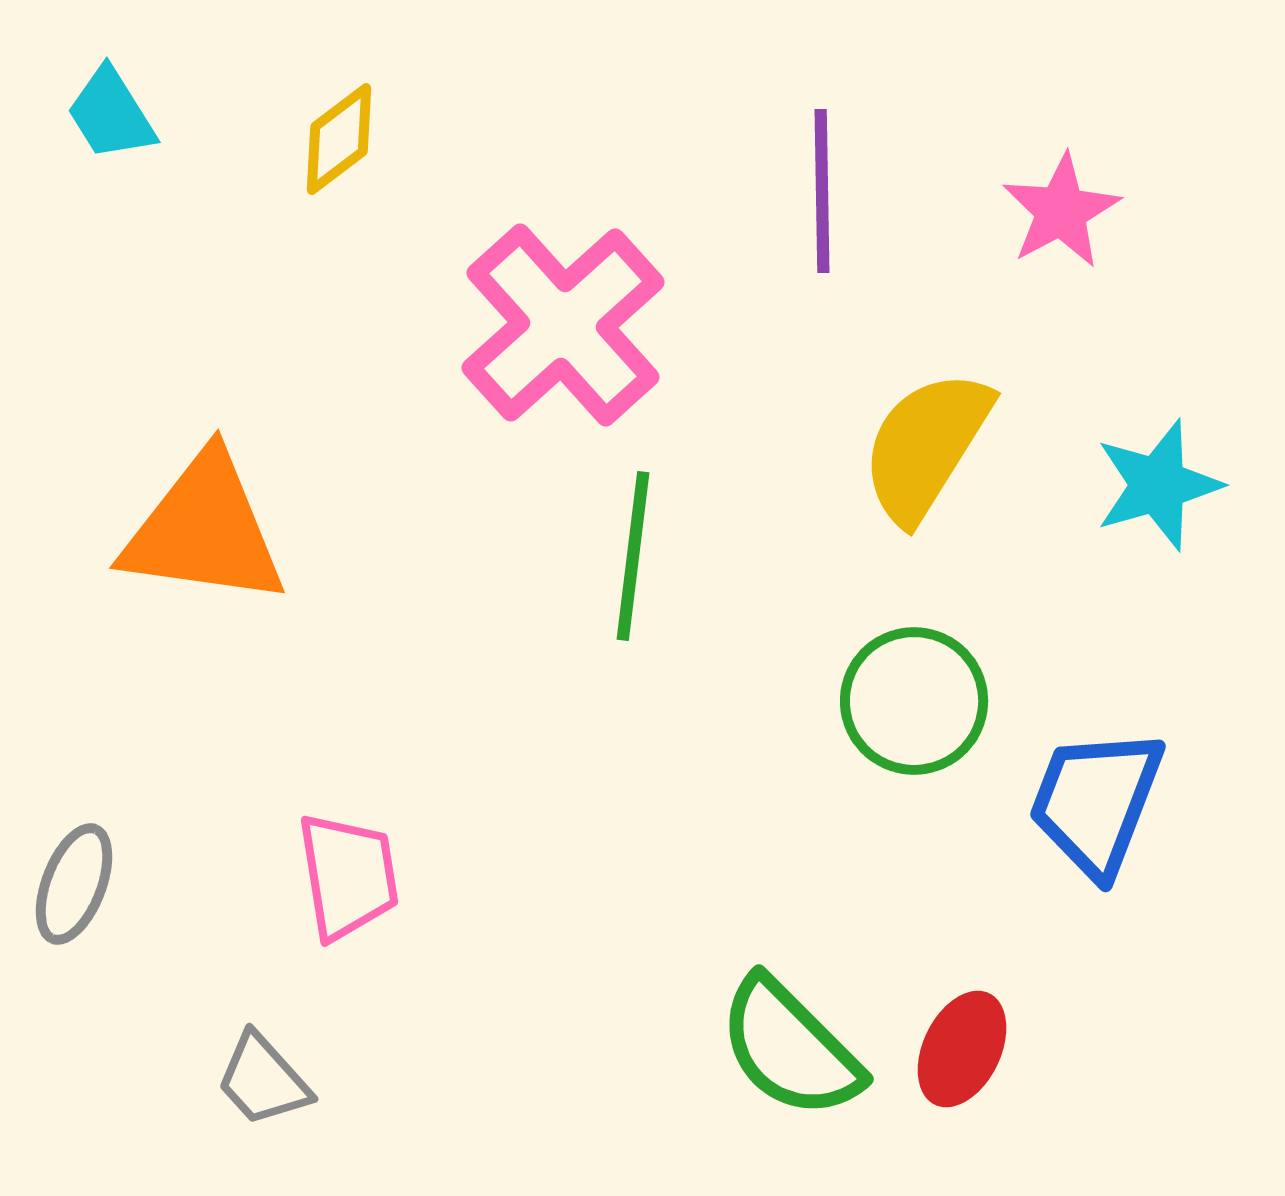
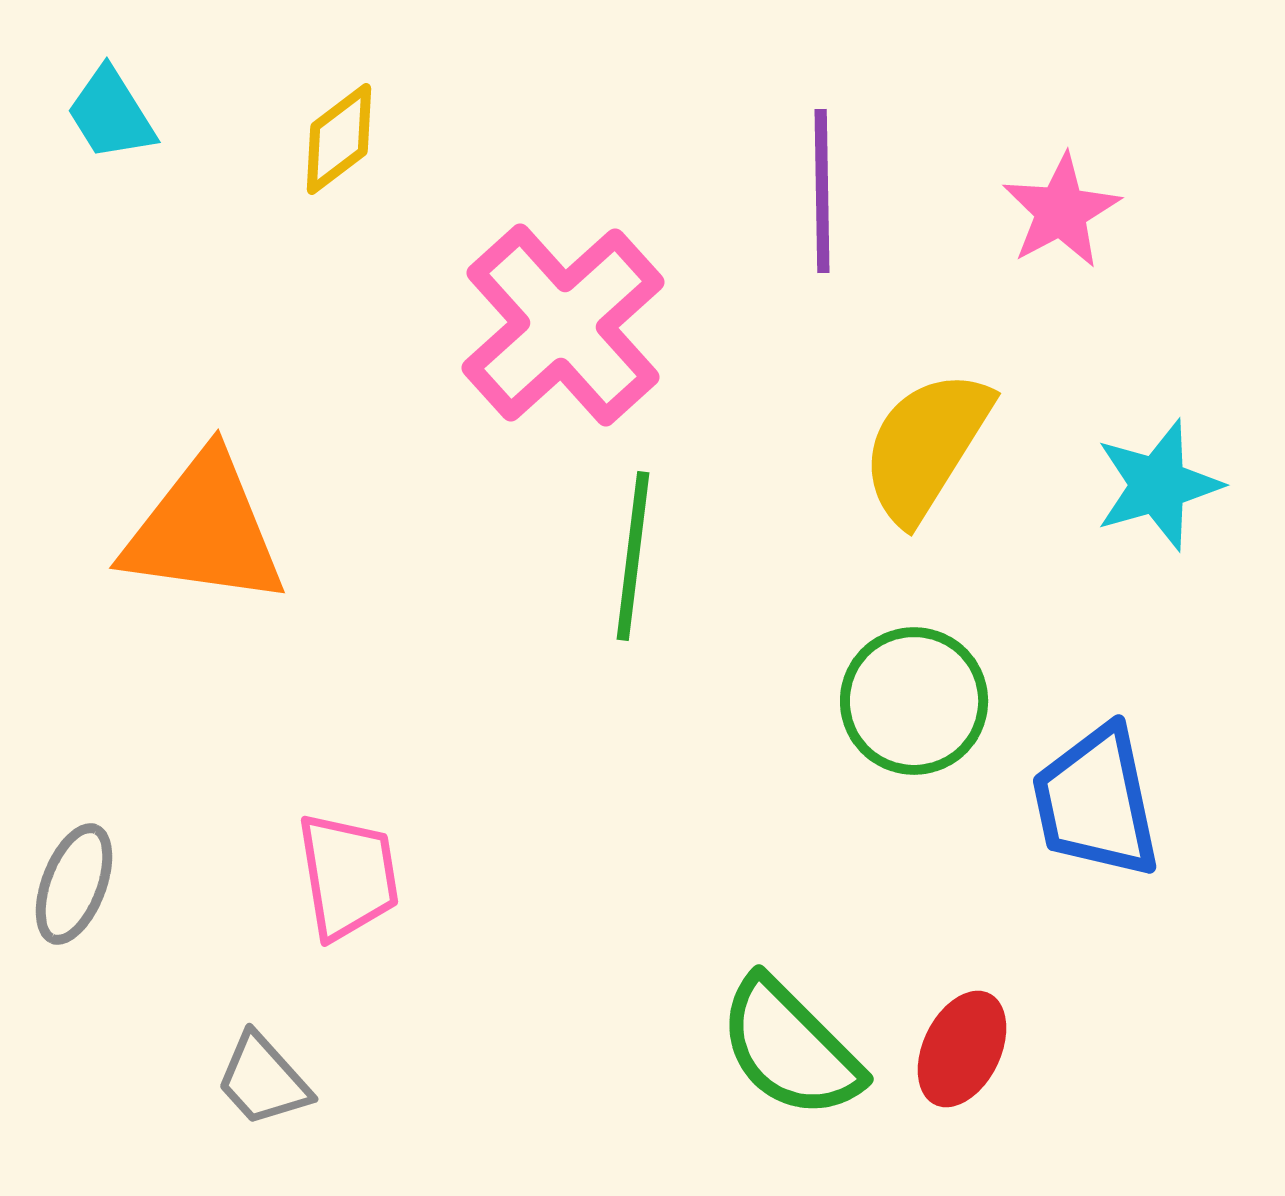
blue trapezoid: rotated 33 degrees counterclockwise
